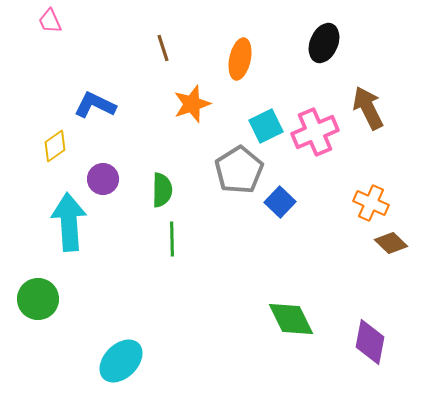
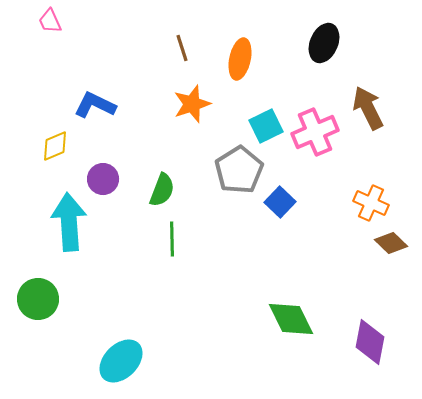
brown line: moved 19 px right
yellow diamond: rotated 12 degrees clockwise
green semicircle: rotated 20 degrees clockwise
